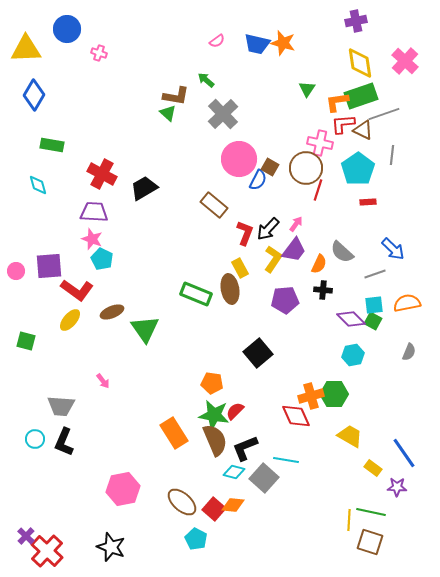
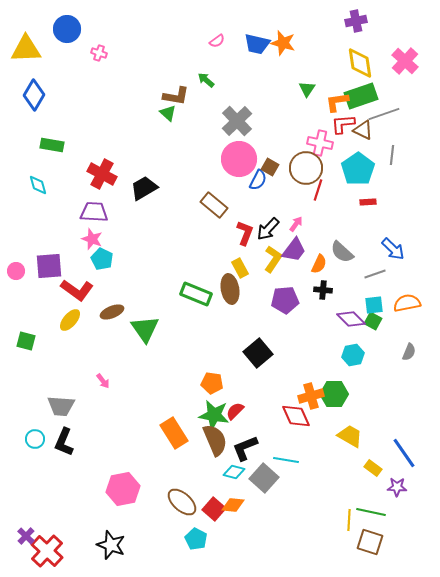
gray cross at (223, 114): moved 14 px right, 7 px down
black star at (111, 547): moved 2 px up
